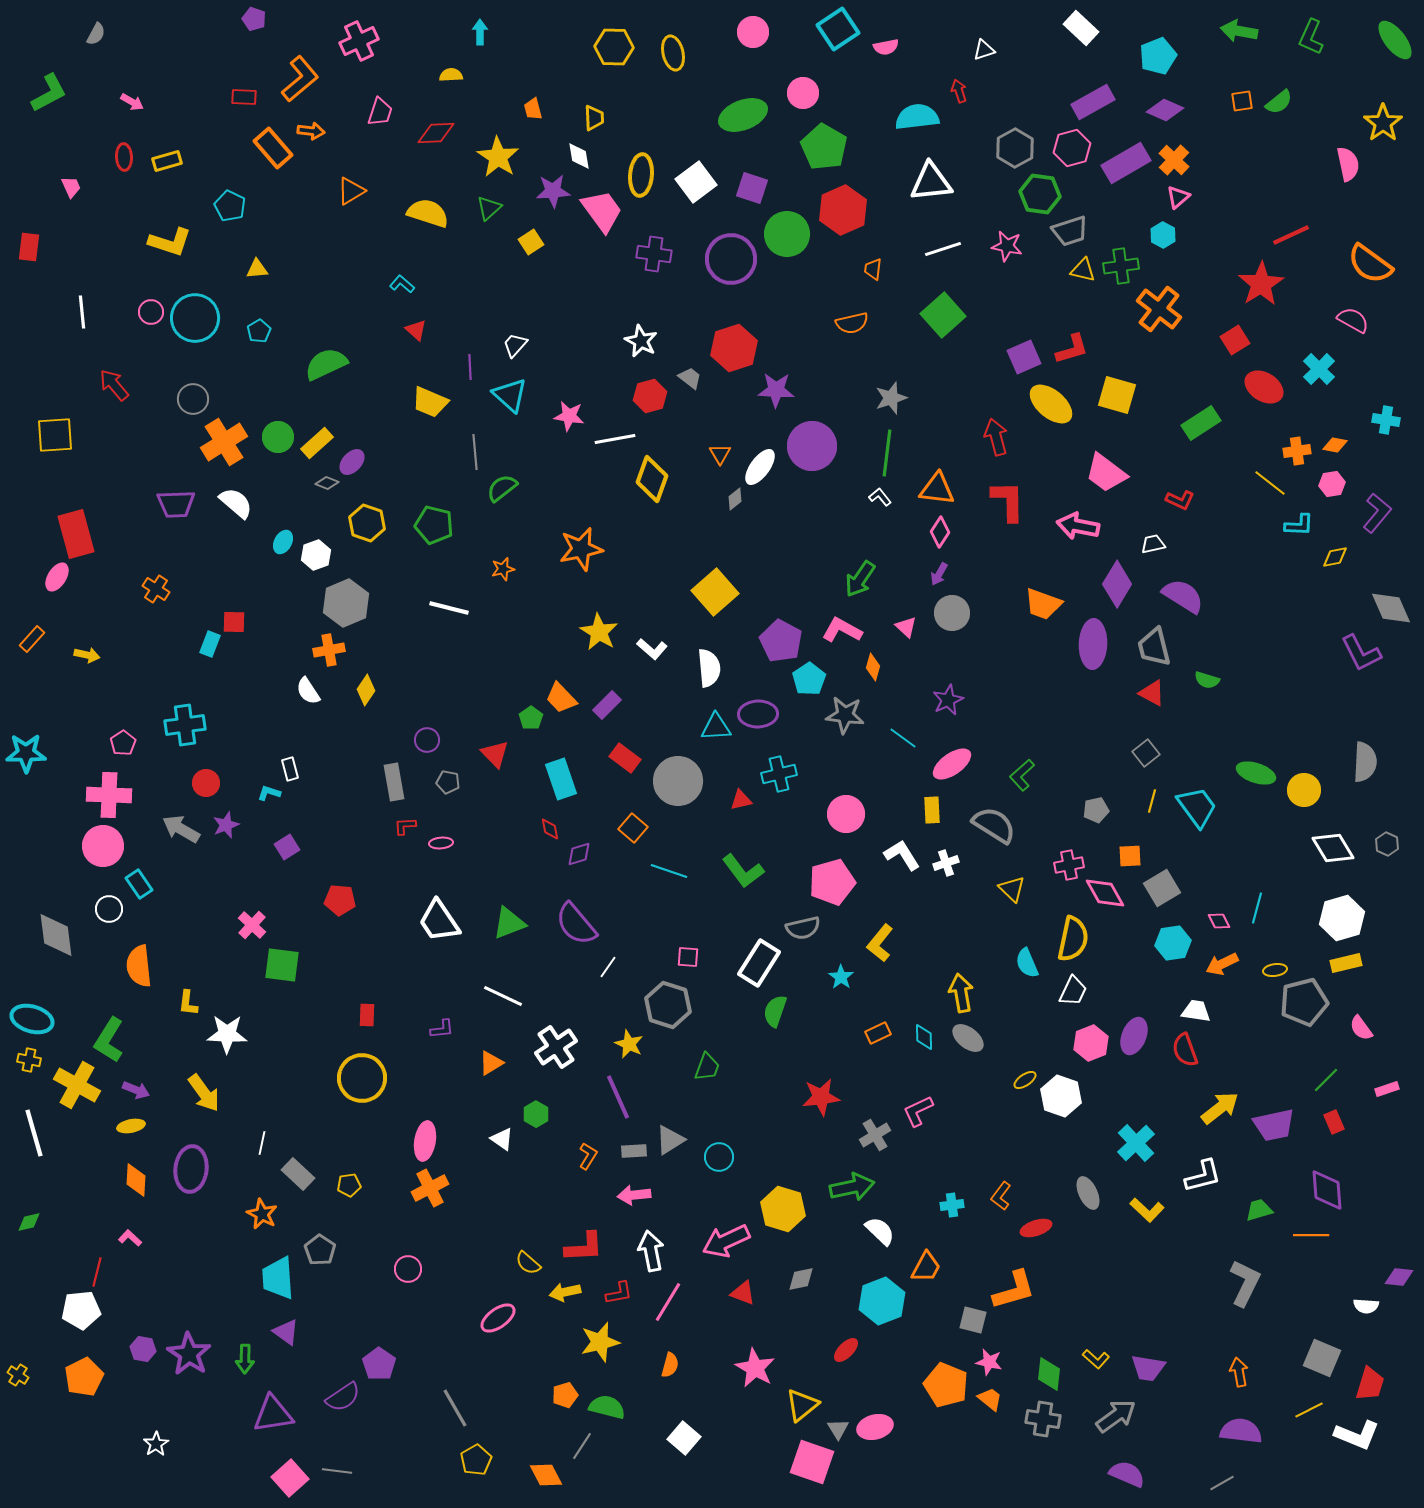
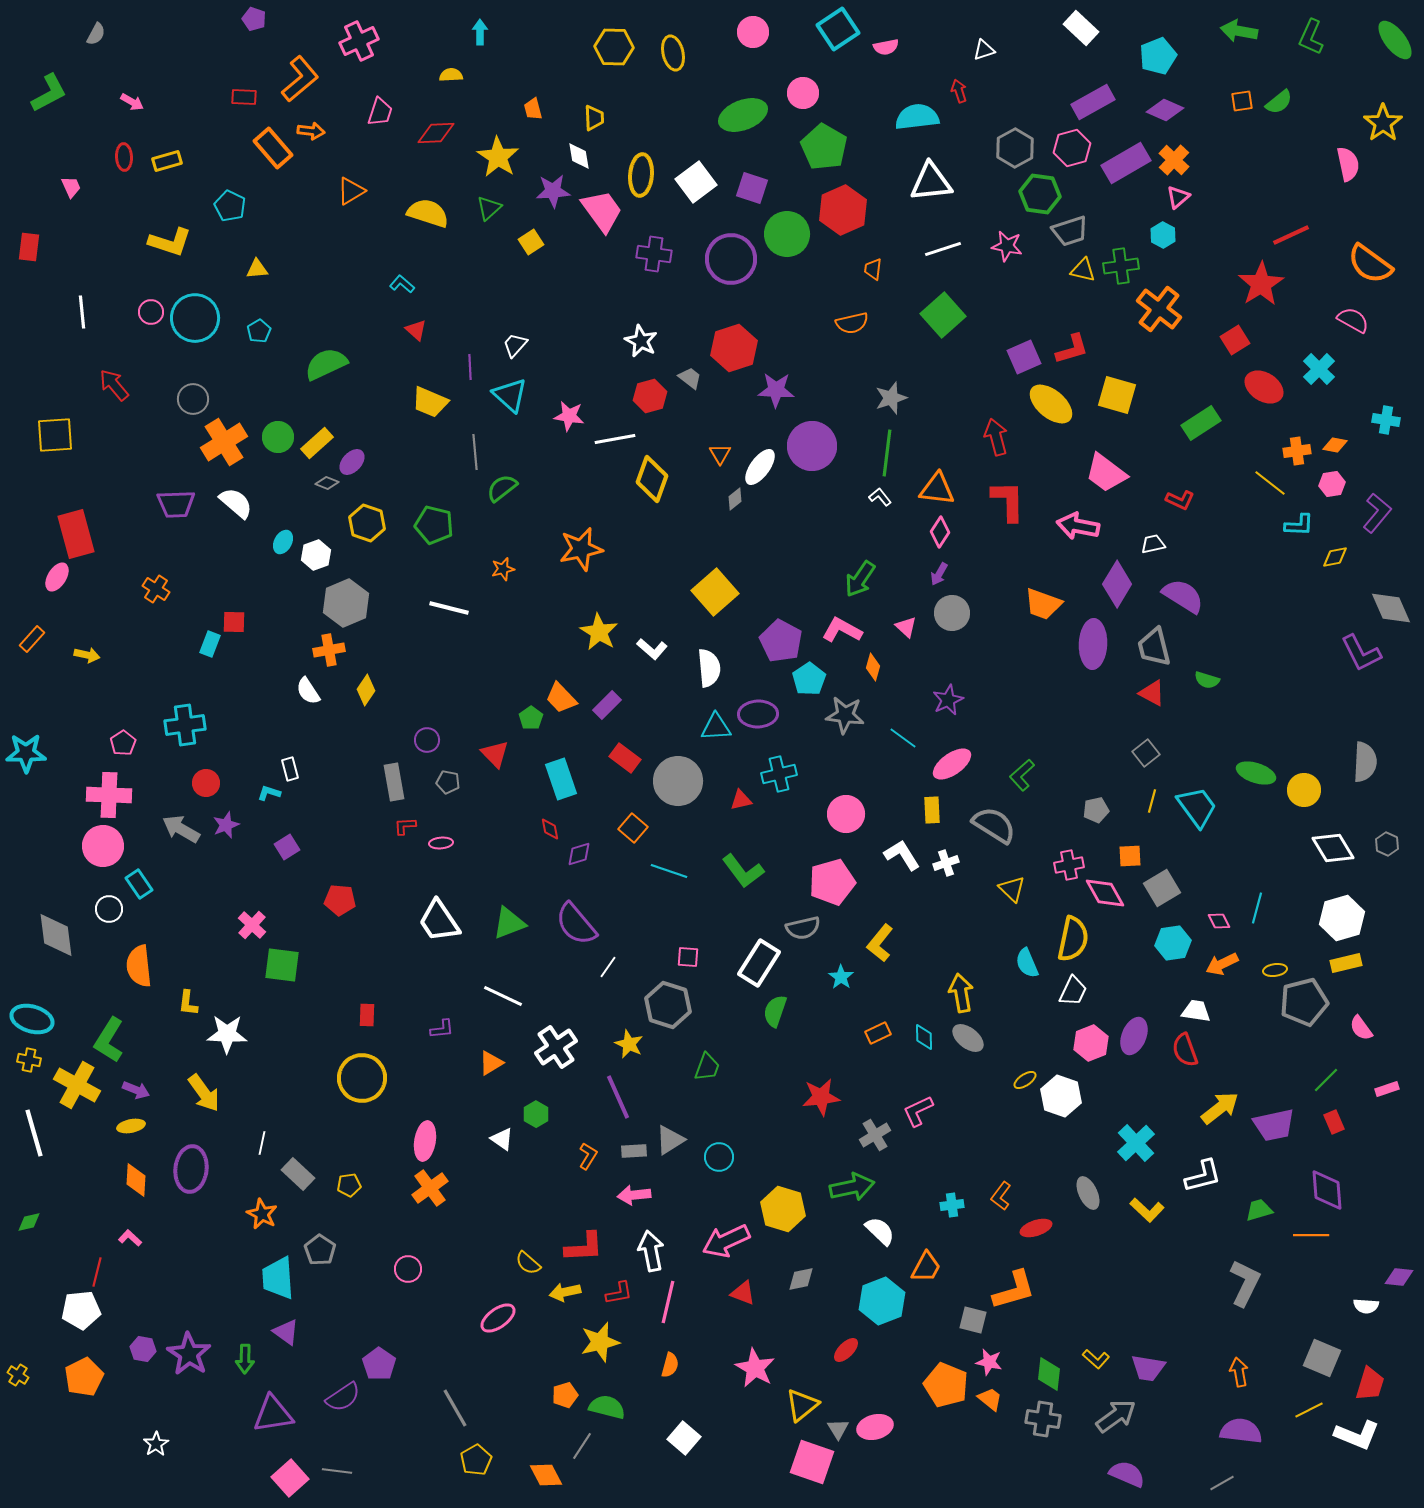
orange cross at (430, 1188): rotated 9 degrees counterclockwise
pink line at (668, 1302): rotated 18 degrees counterclockwise
